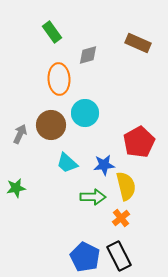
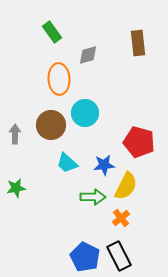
brown rectangle: rotated 60 degrees clockwise
gray arrow: moved 5 px left; rotated 24 degrees counterclockwise
red pentagon: rotated 28 degrees counterclockwise
yellow semicircle: rotated 40 degrees clockwise
